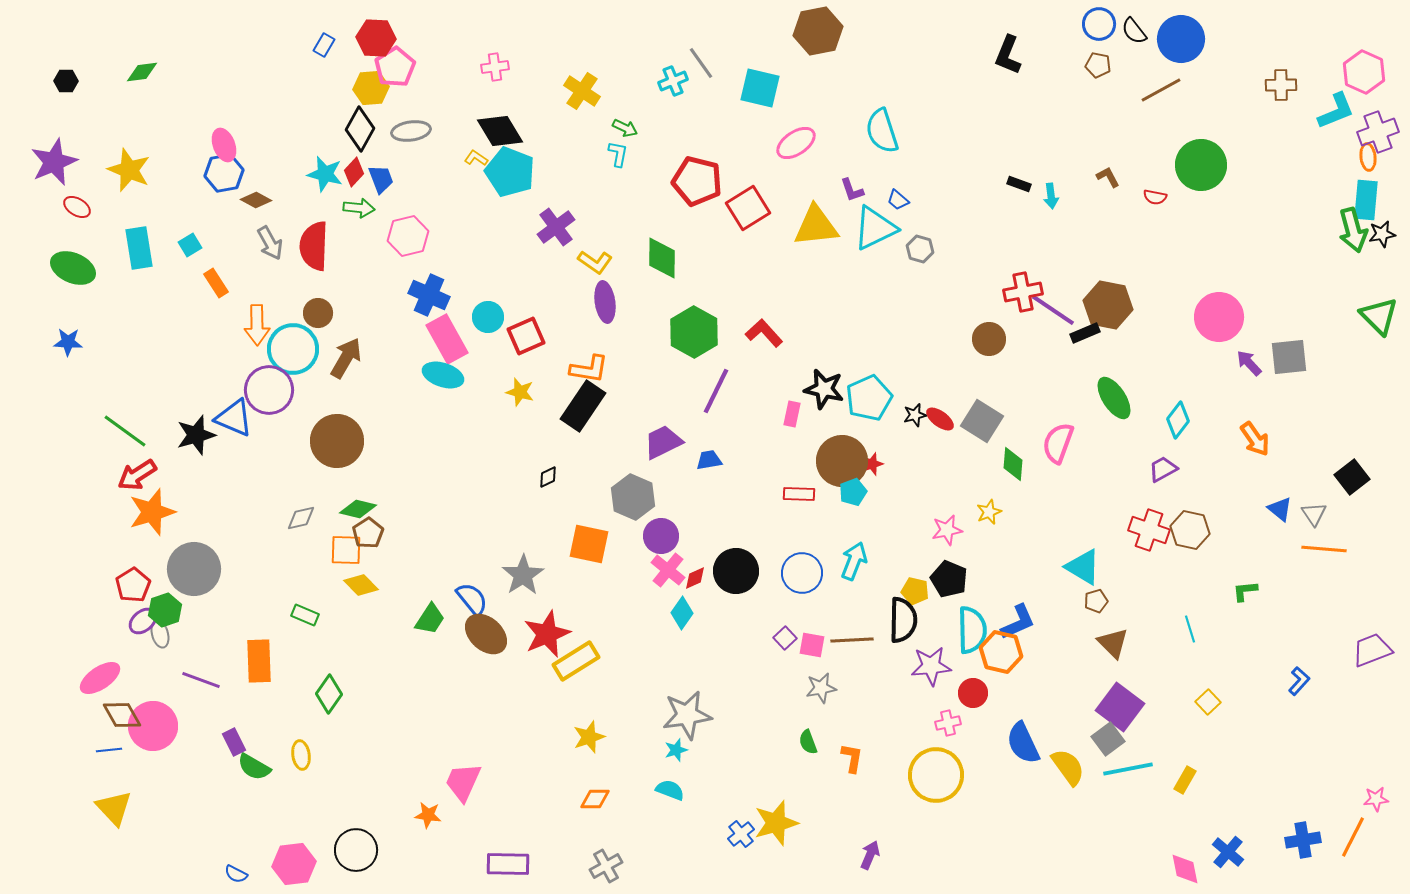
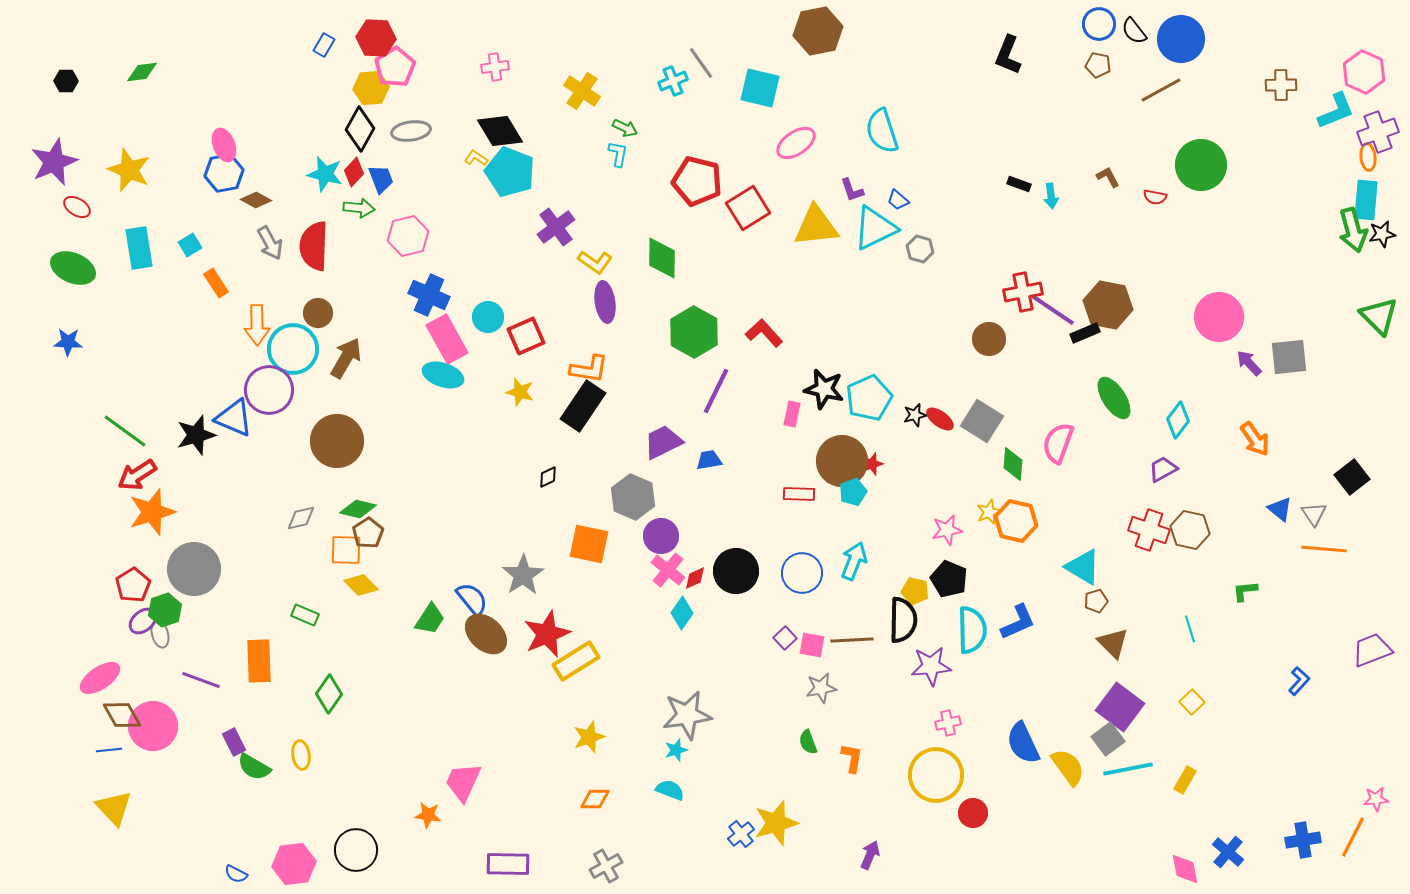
orange hexagon at (1001, 652): moved 15 px right, 131 px up
red circle at (973, 693): moved 120 px down
yellow square at (1208, 702): moved 16 px left
